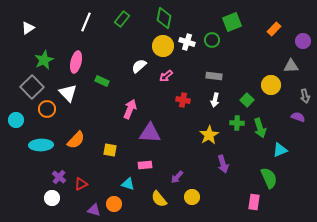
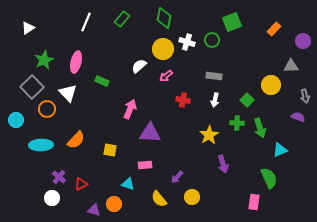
yellow circle at (163, 46): moved 3 px down
